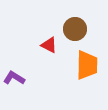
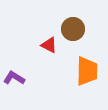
brown circle: moved 2 px left
orange trapezoid: moved 6 px down
